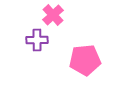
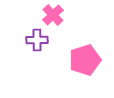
pink pentagon: rotated 12 degrees counterclockwise
